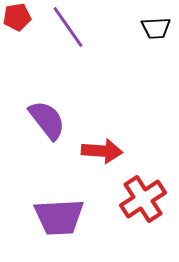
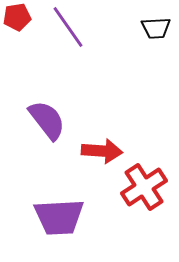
red cross: moved 1 px right, 12 px up
